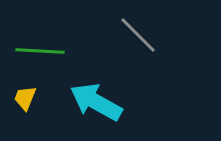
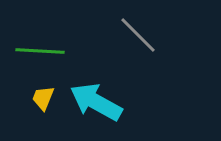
yellow trapezoid: moved 18 px right
